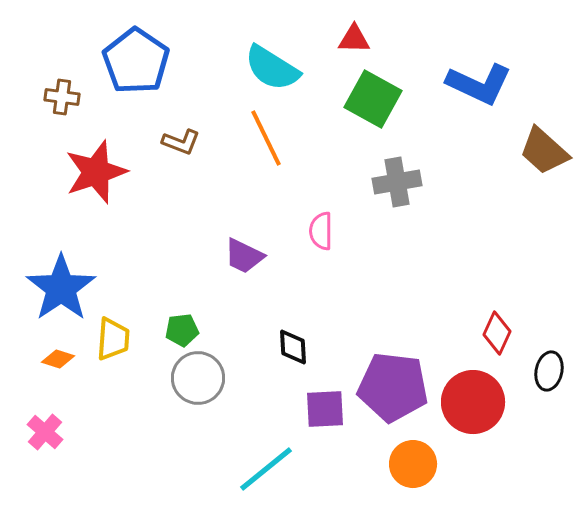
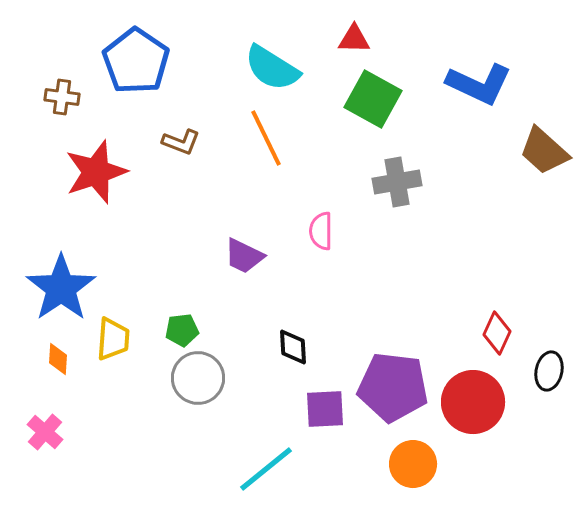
orange diamond: rotated 76 degrees clockwise
